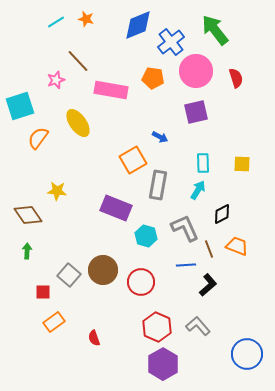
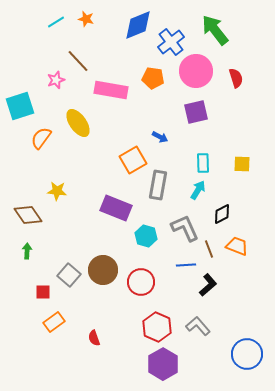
orange semicircle at (38, 138): moved 3 px right
